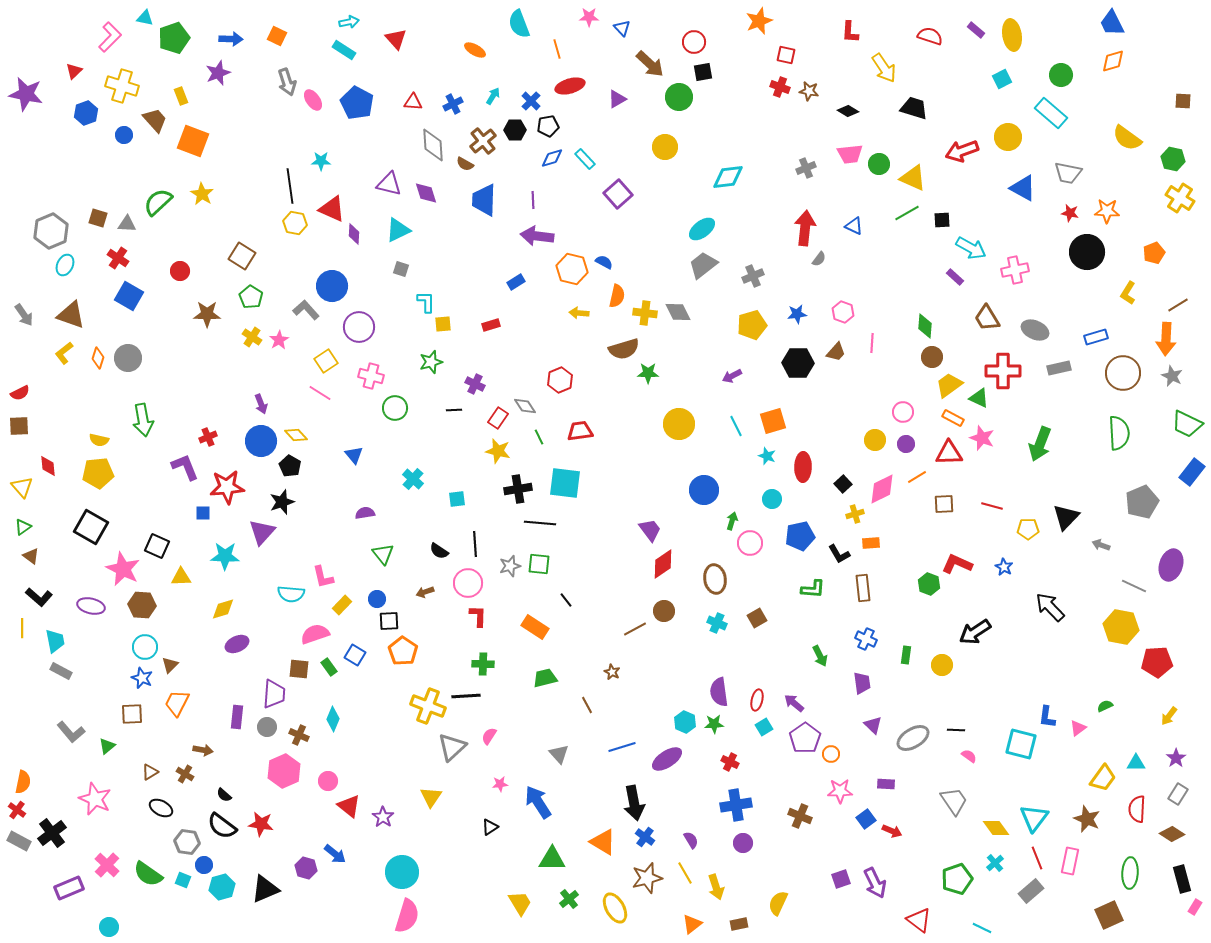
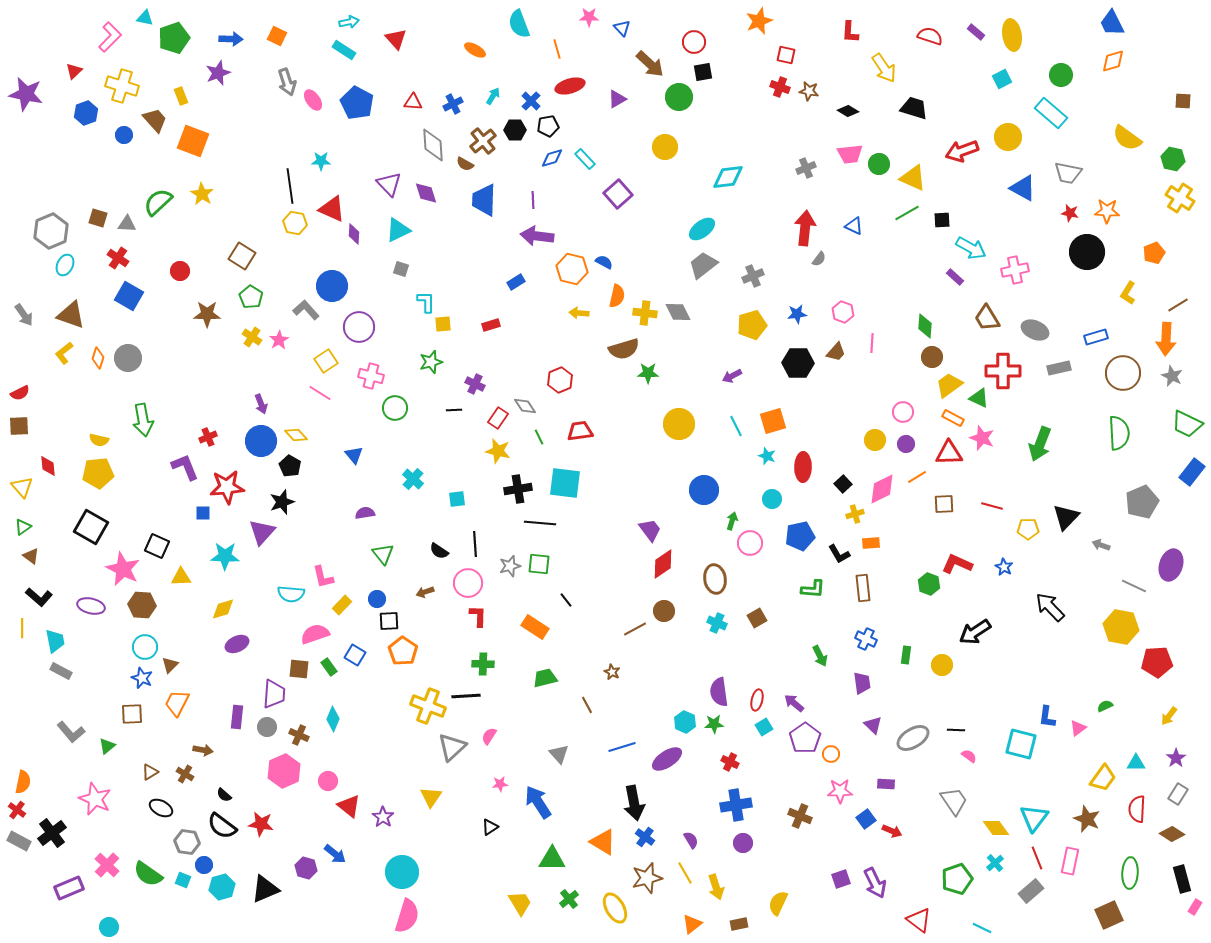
purple rectangle at (976, 30): moved 2 px down
purple triangle at (389, 184): rotated 32 degrees clockwise
